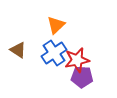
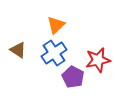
red star: moved 21 px right
purple pentagon: moved 9 px left; rotated 25 degrees clockwise
